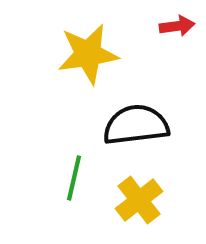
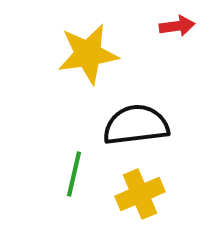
green line: moved 4 px up
yellow cross: moved 1 px right, 6 px up; rotated 15 degrees clockwise
